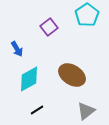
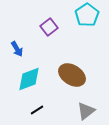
cyan diamond: rotated 8 degrees clockwise
